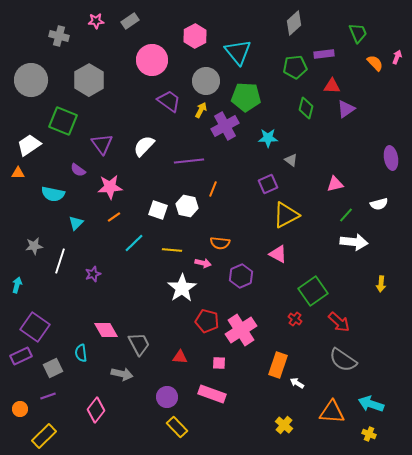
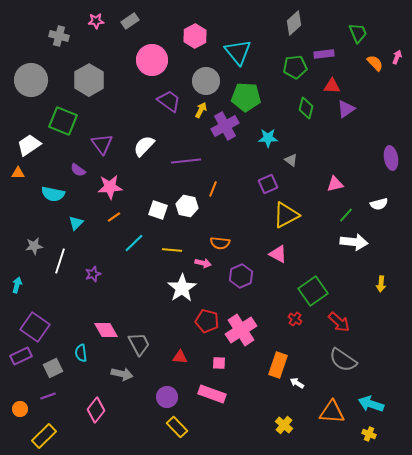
purple line at (189, 161): moved 3 px left
